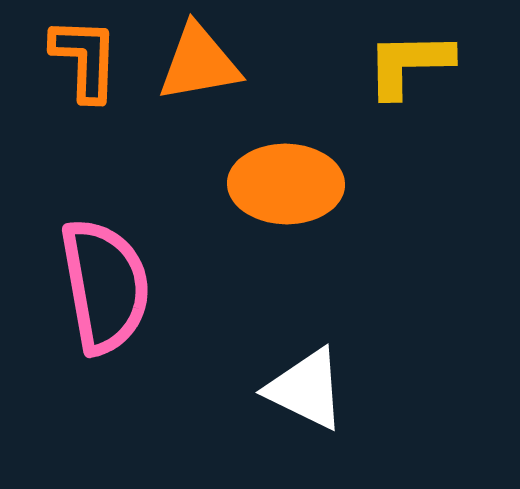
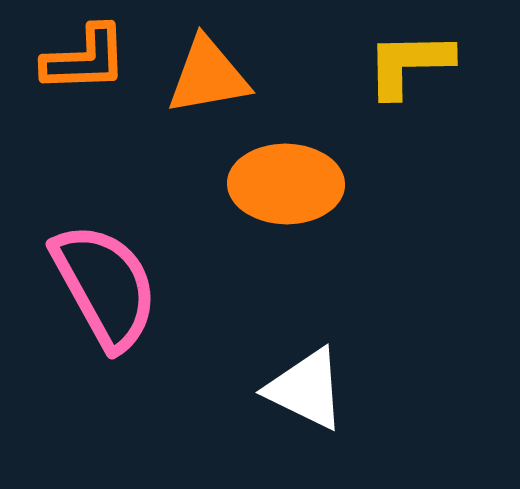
orange L-shape: rotated 86 degrees clockwise
orange triangle: moved 9 px right, 13 px down
pink semicircle: rotated 19 degrees counterclockwise
